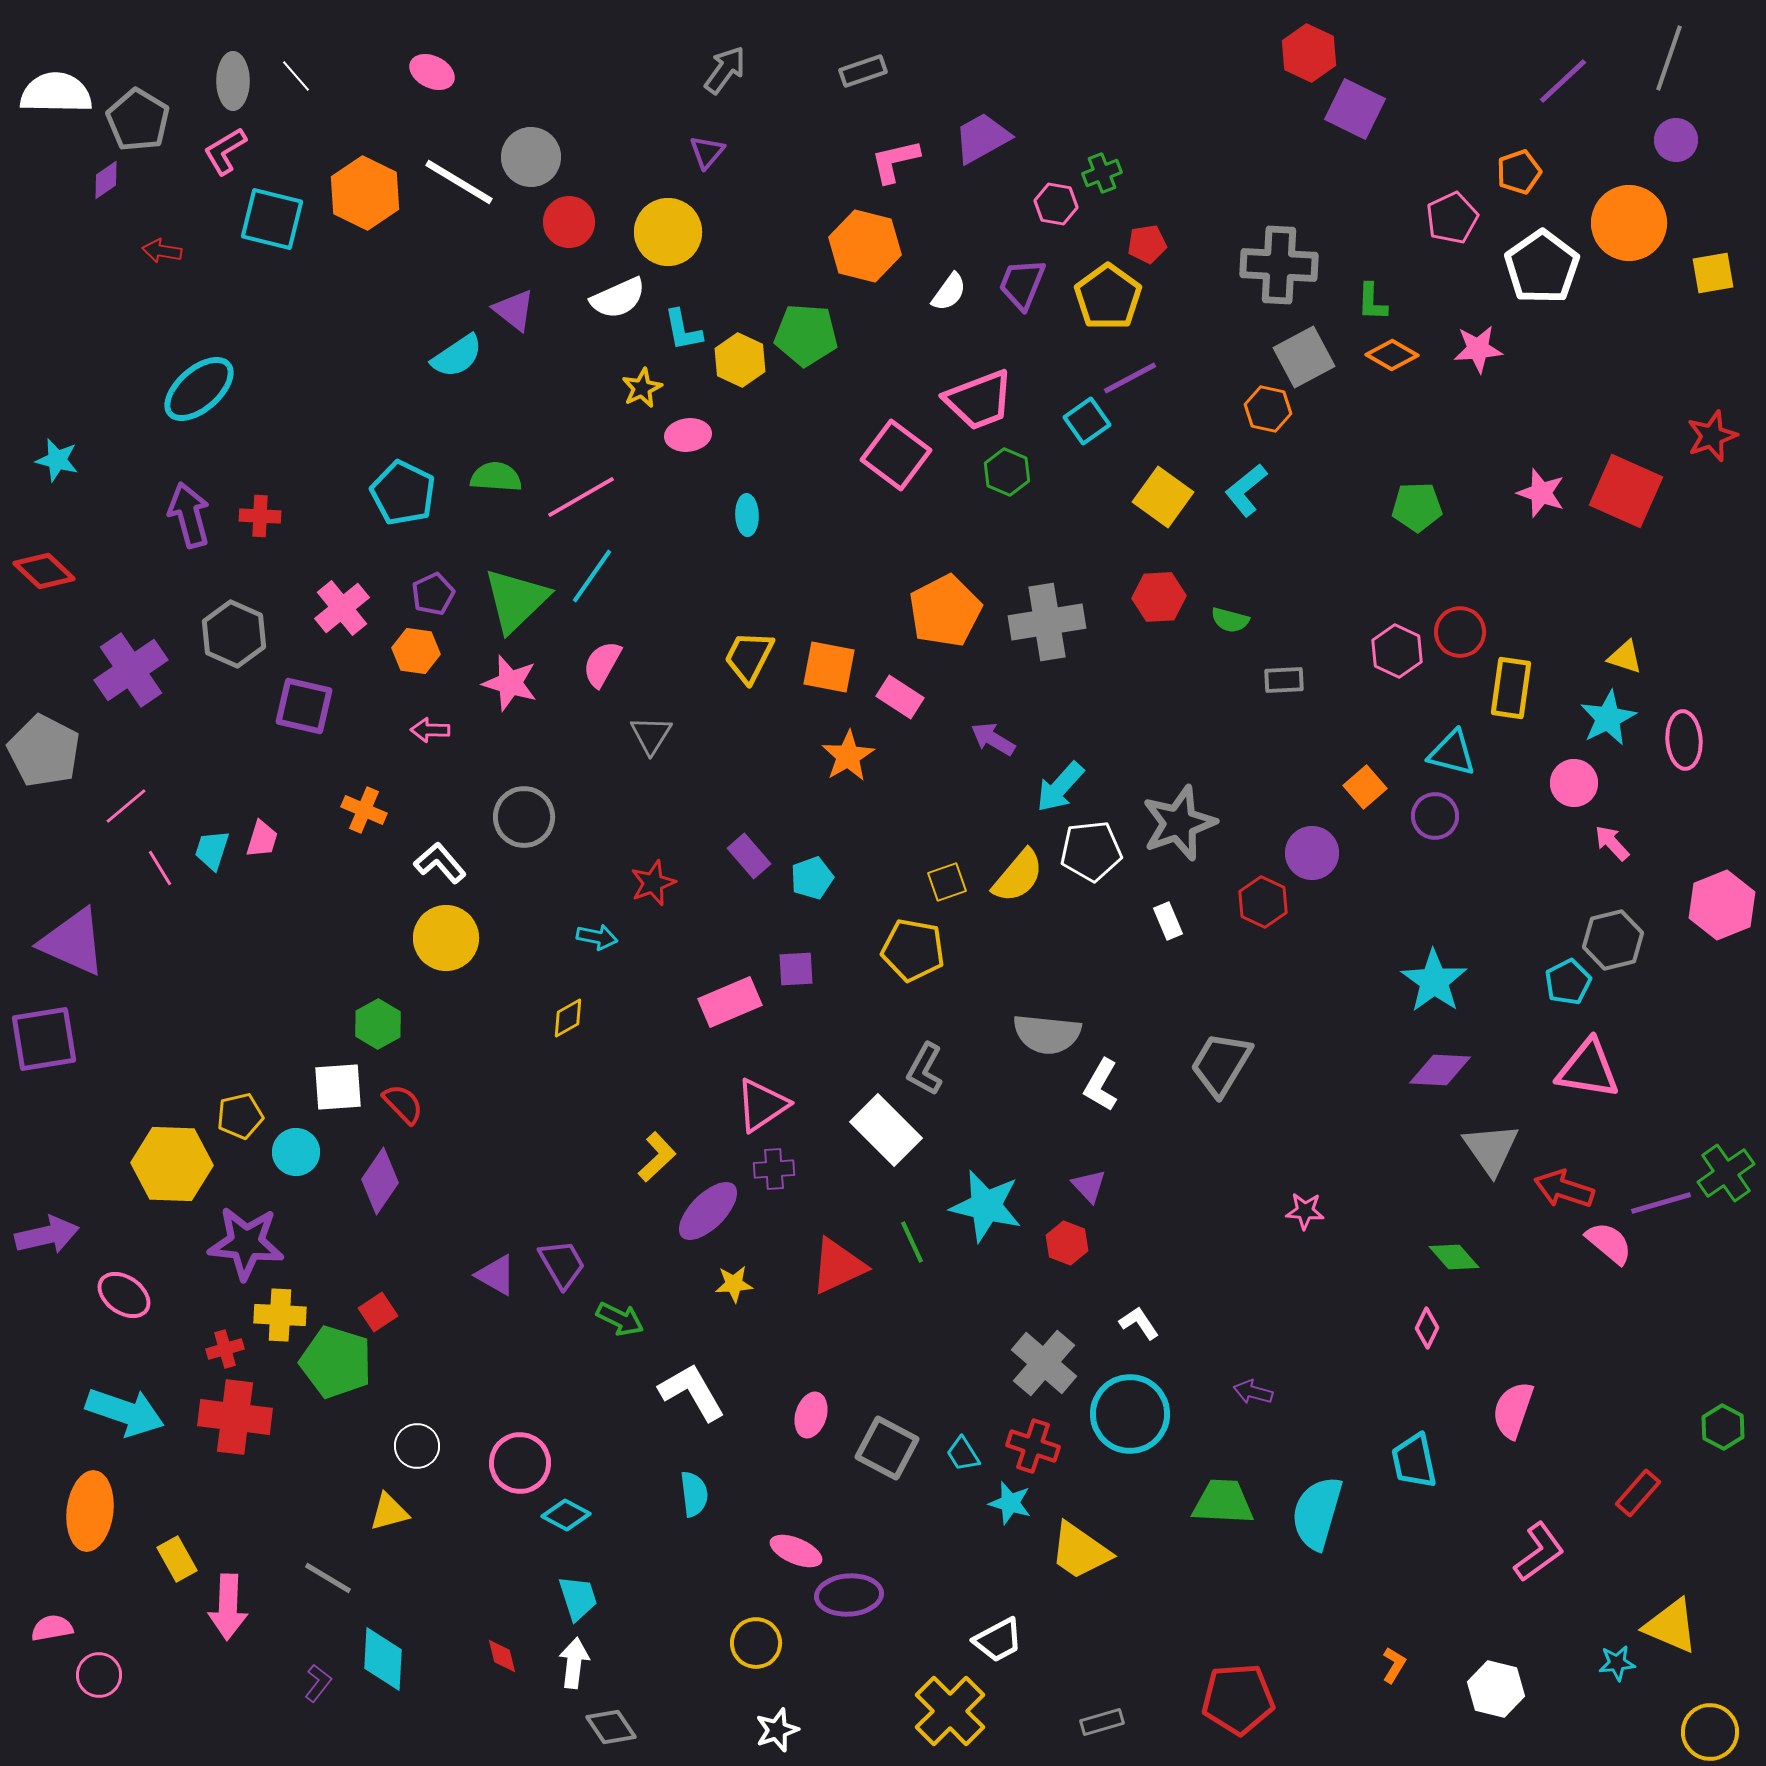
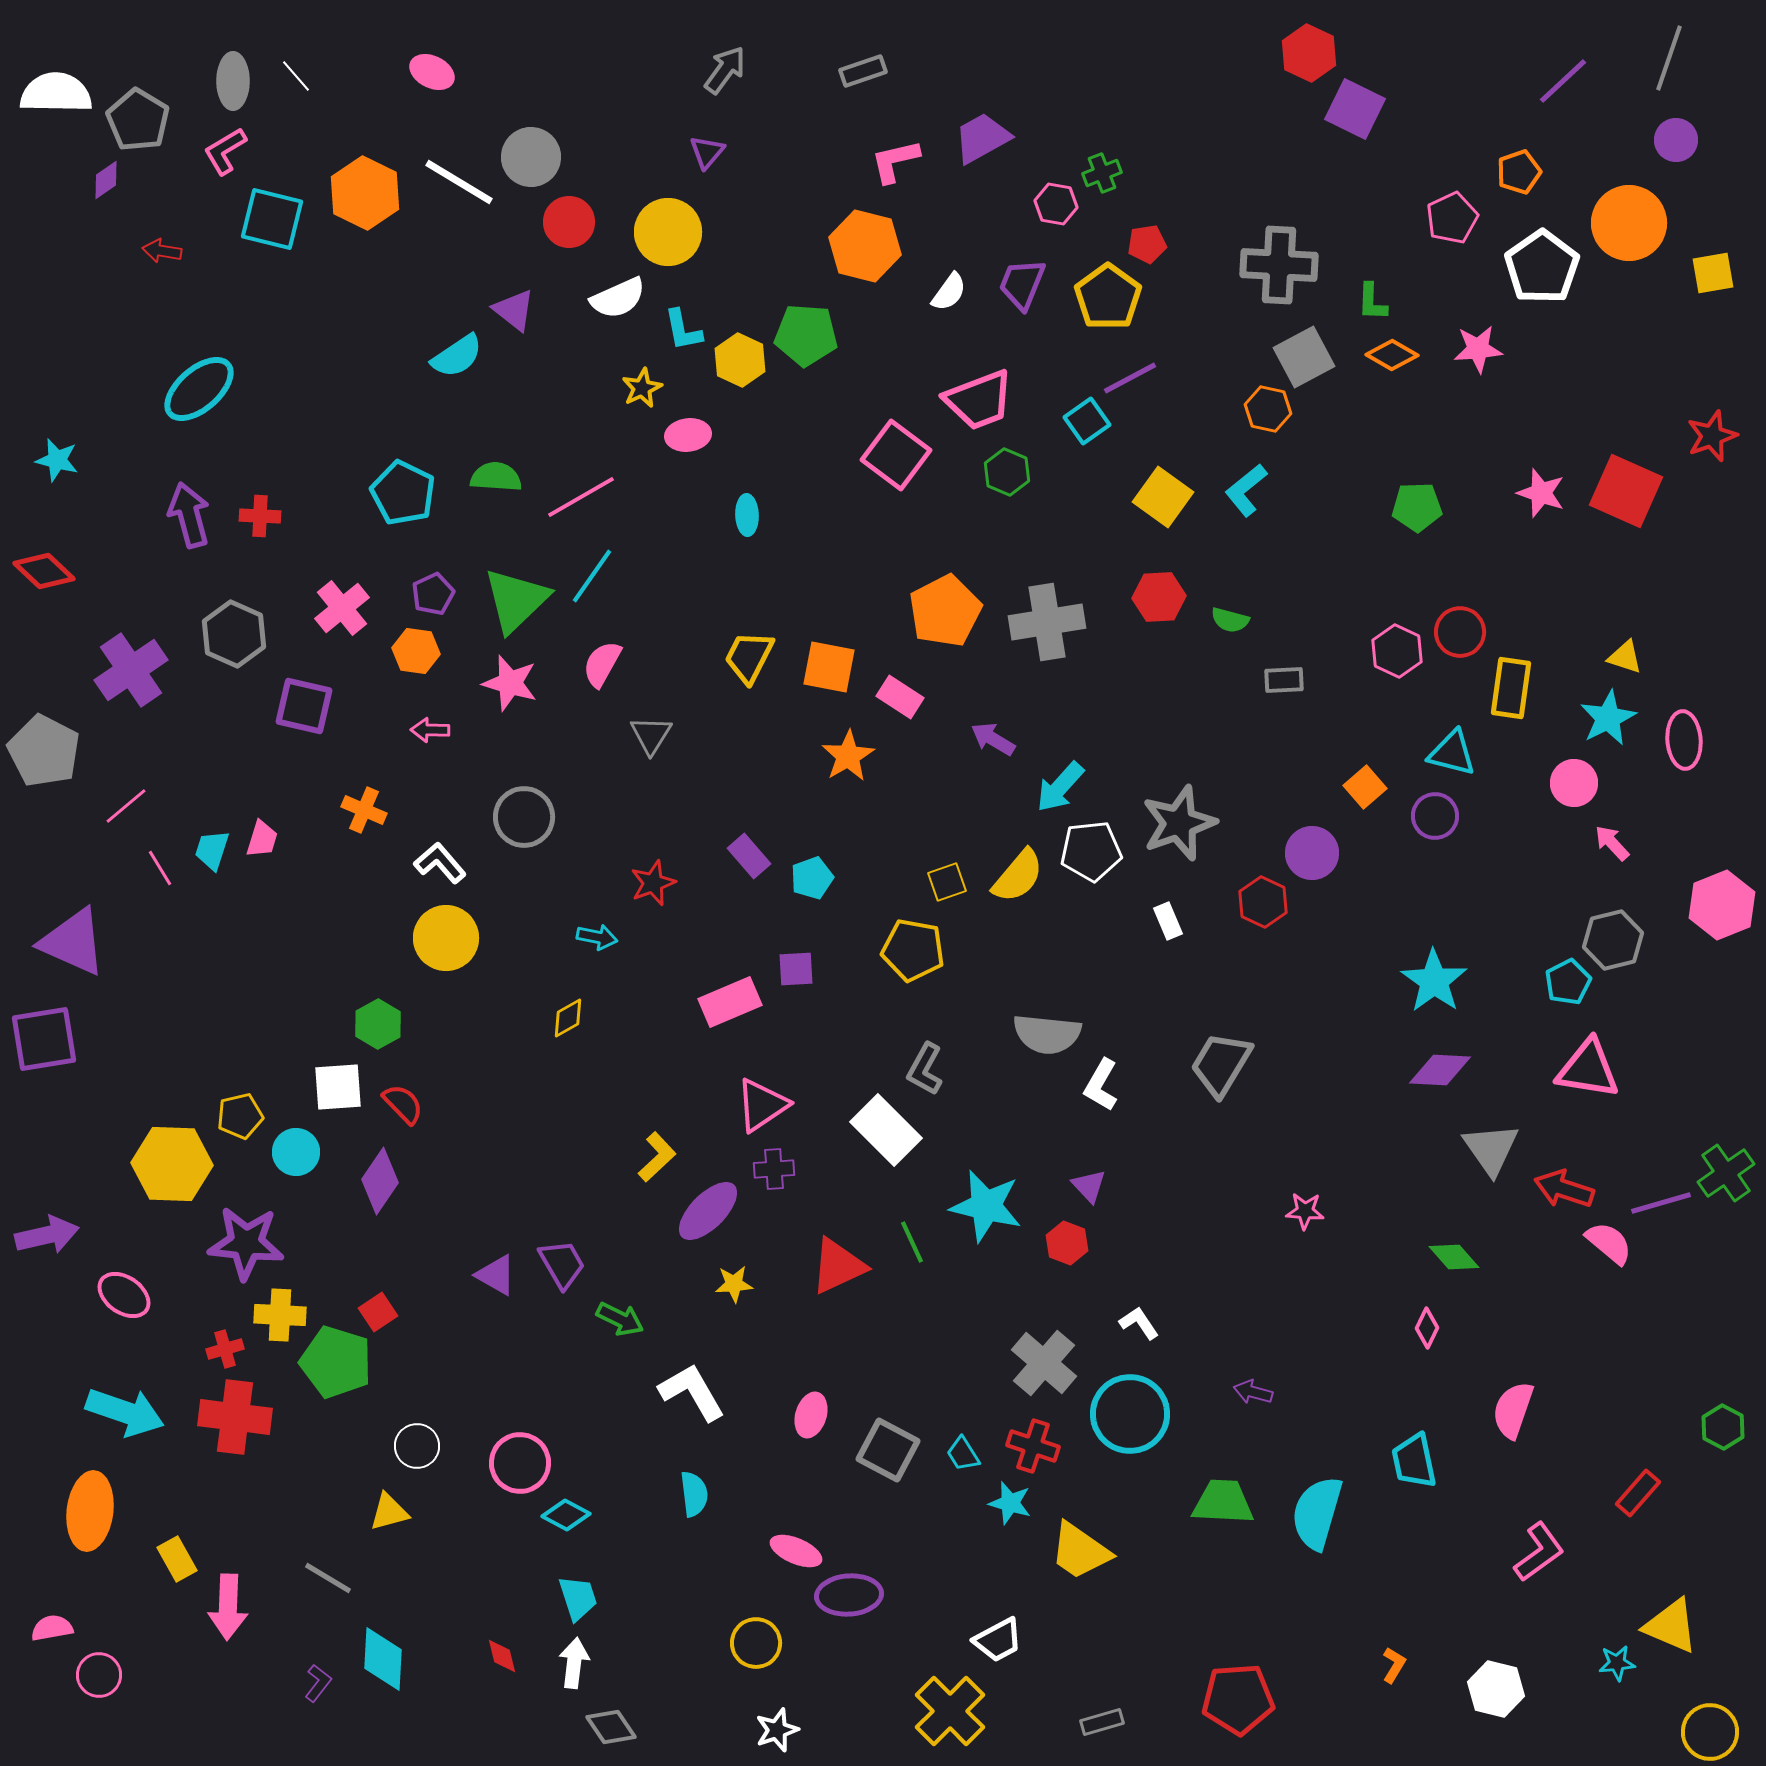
gray square at (887, 1448): moved 1 px right, 2 px down
